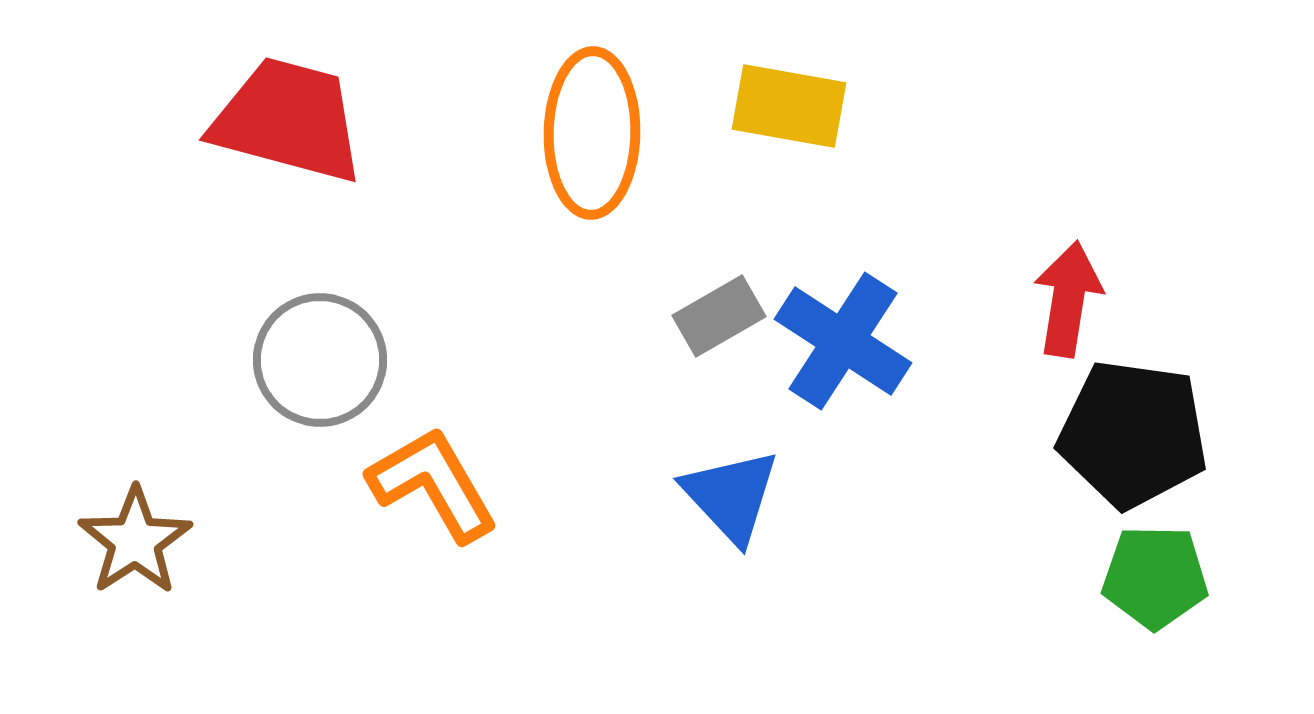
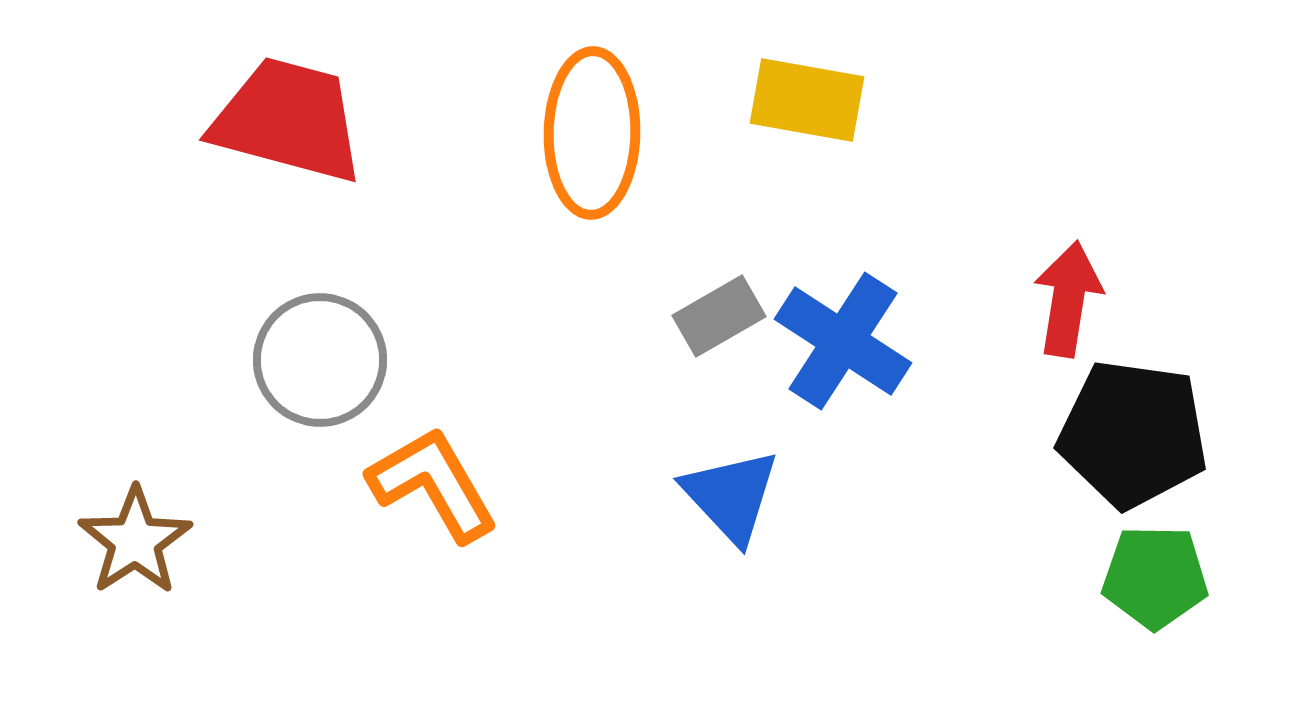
yellow rectangle: moved 18 px right, 6 px up
